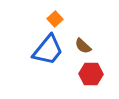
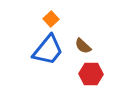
orange square: moved 4 px left
